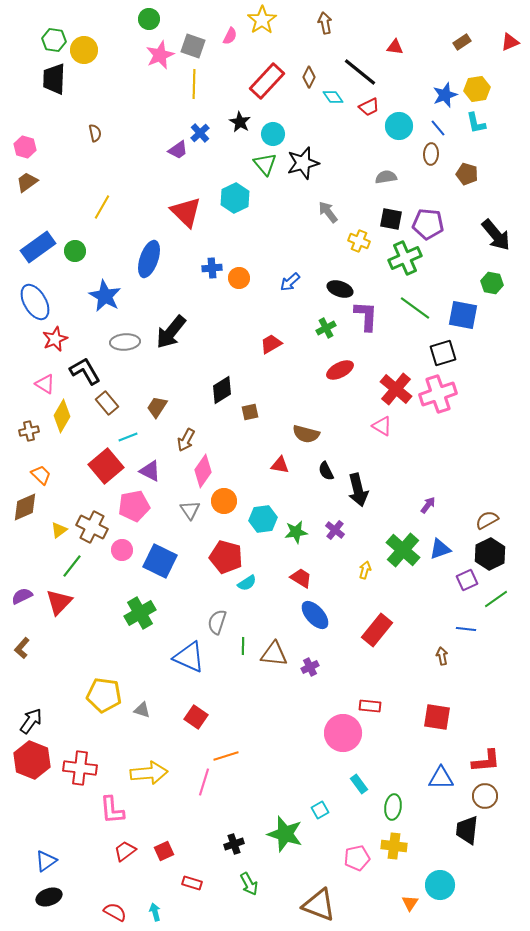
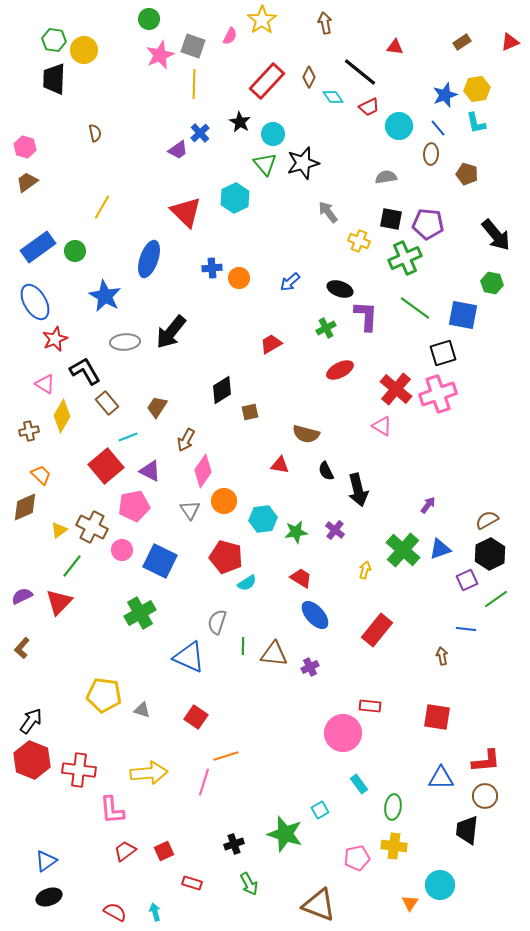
red cross at (80, 768): moved 1 px left, 2 px down
